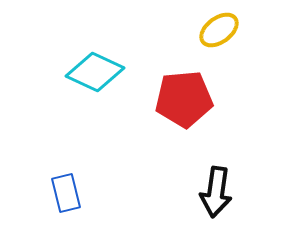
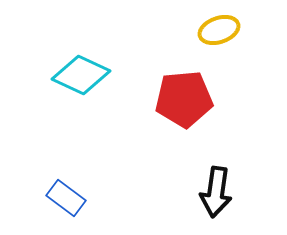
yellow ellipse: rotated 18 degrees clockwise
cyan diamond: moved 14 px left, 3 px down
blue rectangle: moved 5 px down; rotated 39 degrees counterclockwise
